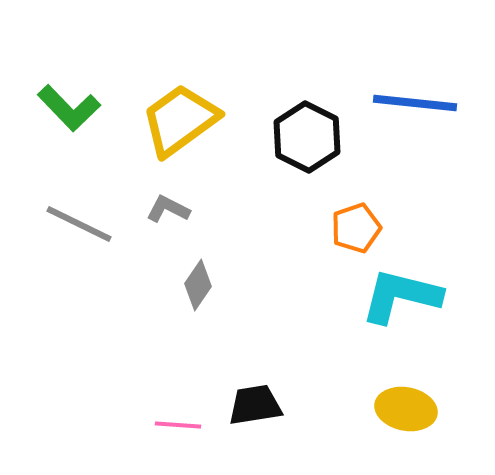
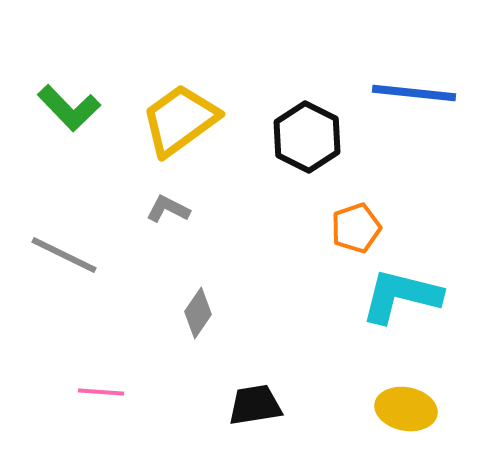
blue line: moved 1 px left, 10 px up
gray line: moved 15 px left, 31 px down
gray diamond: moved 28 px down
pink line: moved 77 px left, 33 px up
